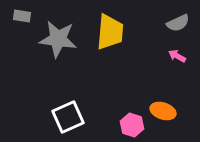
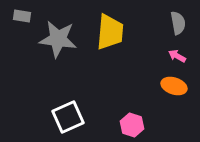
gray semicircle: rotated 75 degrees counterclockwise
orange ellipse: moved 11 px right, 25 px up
